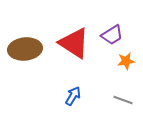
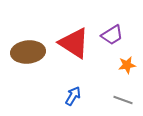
brown ellipse: moved 3 px right, 3 px down
orange star: moved 1 px right, 4 px down
